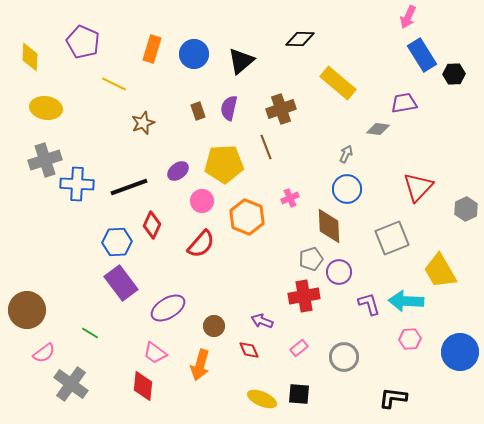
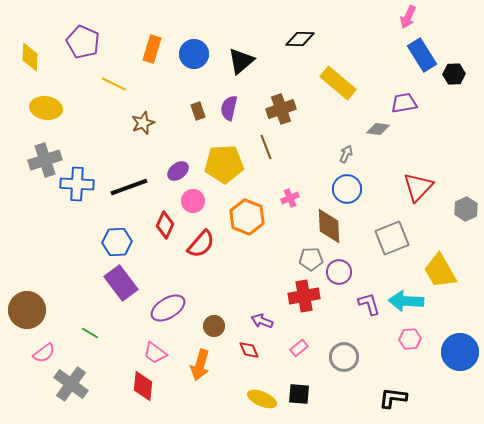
pink circle at (202, 201): moved 9 px left
red diamond at (152, 225): moved 13 px right
gray pentagon at (311, 259): rotated 15 degrees clockwise
